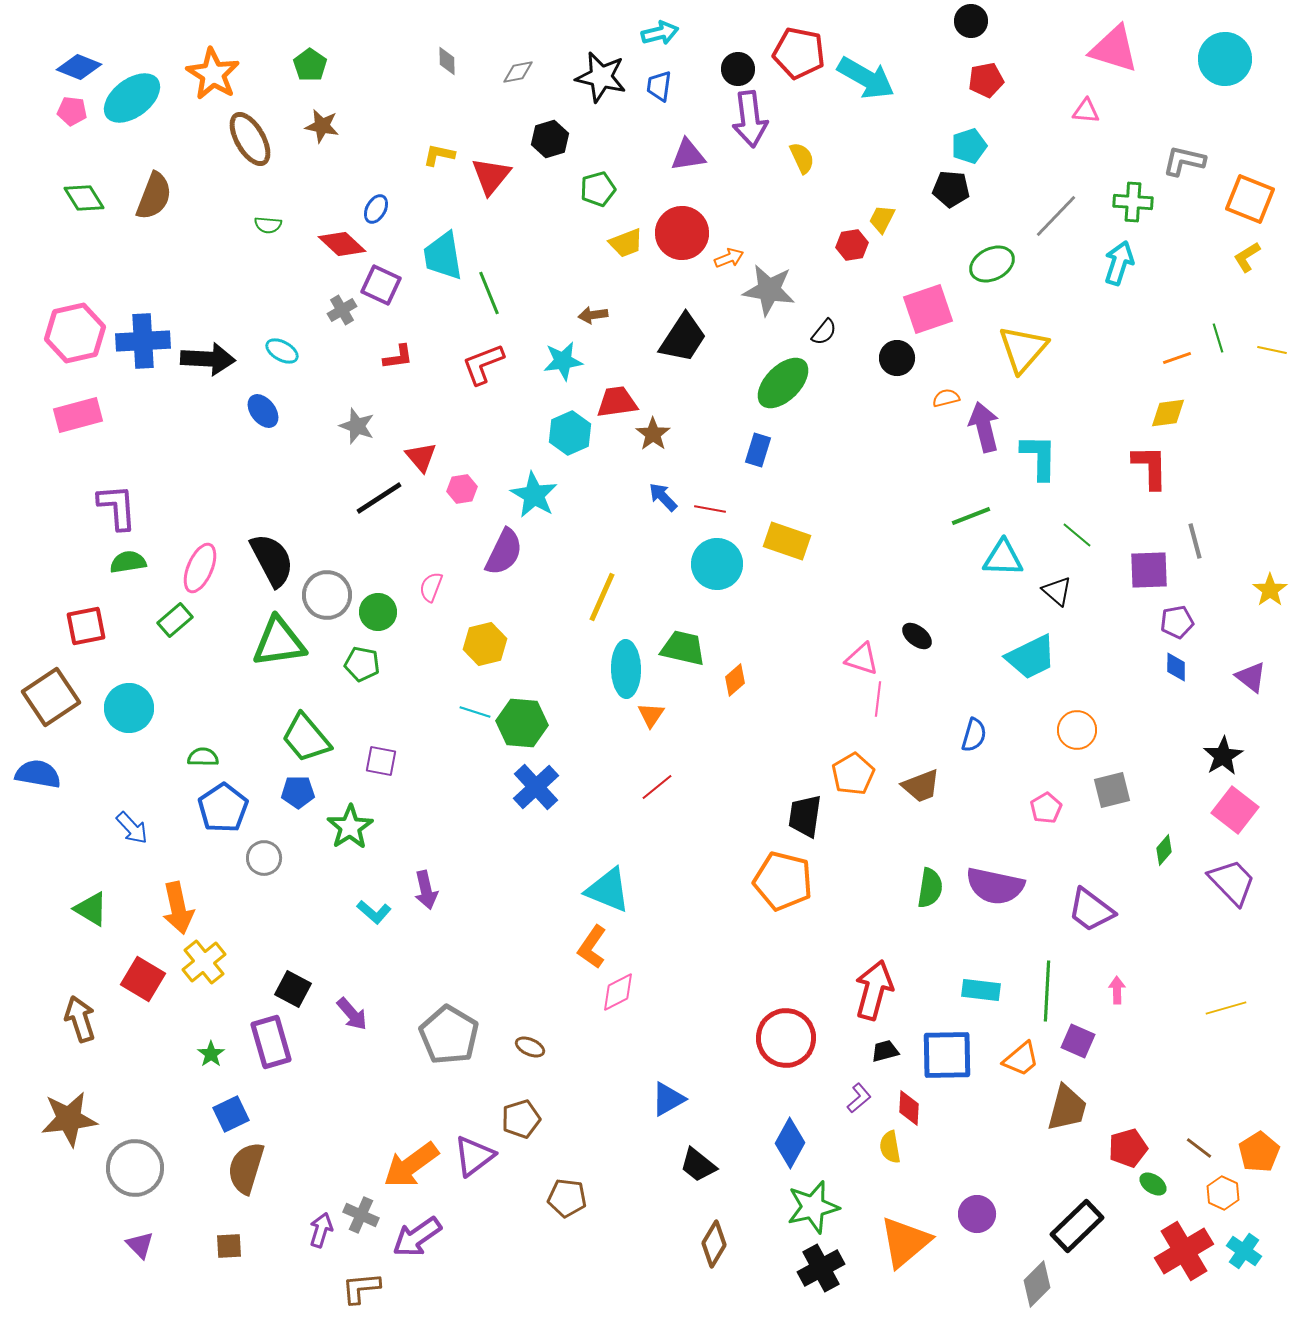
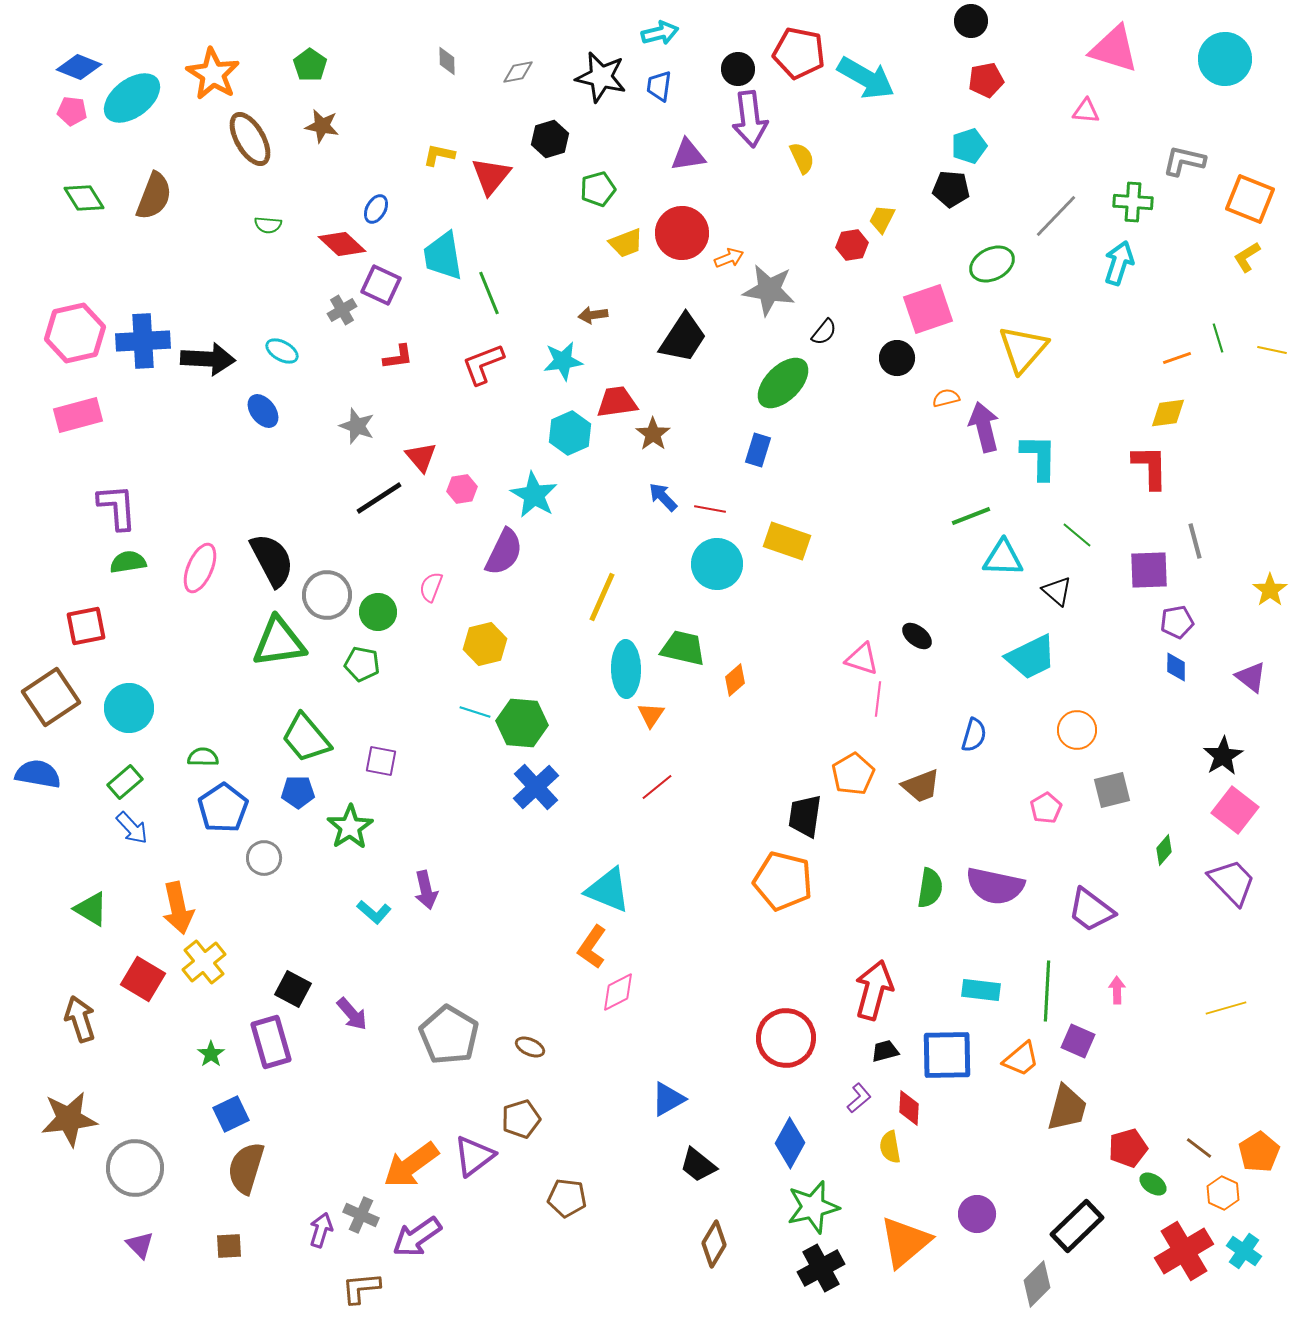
green rectangle at (175, 620): moved 50 px left, 162 px down
